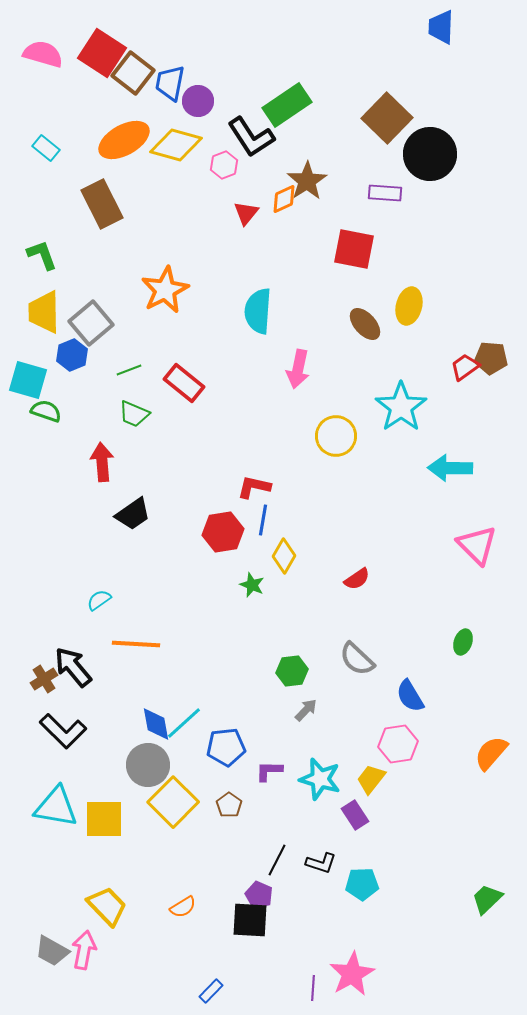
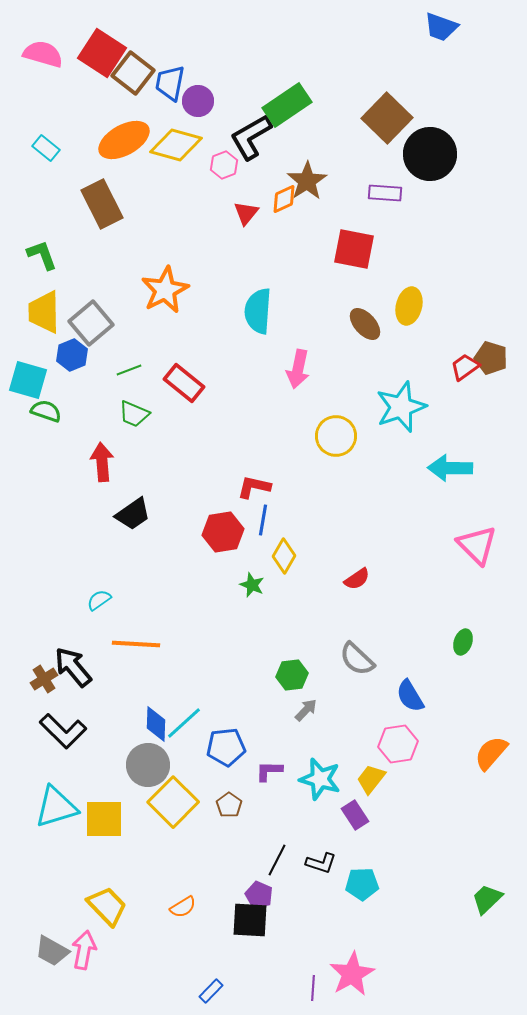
blue trapezoid at (441, 27): rotated 72 degrees counterclockwise
black L-shape at (251, 137): rotated 93 degrees clockwise
brown pentagon at (491, 358): rotated 12 degrees clockwise
cyan star at (401, 407): rotated 15 degrees clockwise
green hexagon at (292, 671): moved 4 px down
blue diamond at (156, 724): rotated 12 degrees clockwise
cyan triangle at (56, 807): rotated 27 degrees counterclockwise
